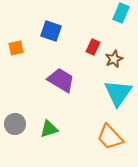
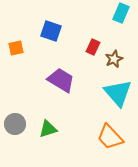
cyan triangle: rotated 16 degrees counterclockwise
green triangle: moved 1 px left
